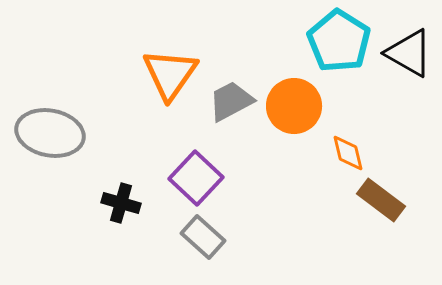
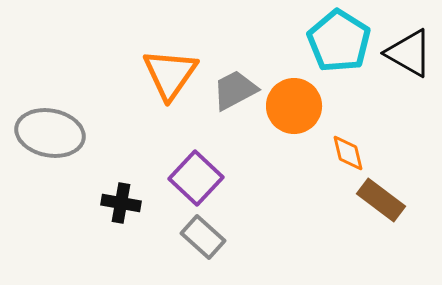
gray trapezoid: moved 4 px right, 11 px up
black cross: rotated 6 degrees counterclockwise
